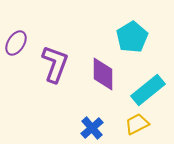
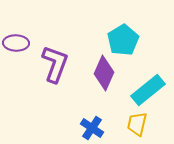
cyan pentagon: moved 9 px left, 3 px down
purple ellipse: rotated 60 degrees clockwise
purple diamond: moved 1 px right, 1 px up; rotated 24 degrees clockwise
yellow trapezoid: rotated 50 degrees counterclockwise
blue cross: rotated 15 degrees counterclockwise
